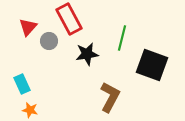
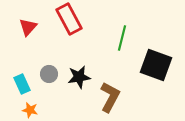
gray circle: moved 33 px down
black star: moved 8 px left, 23 px down
black square: moved 4 px right
